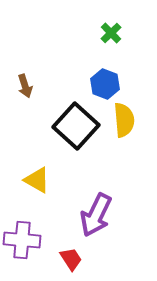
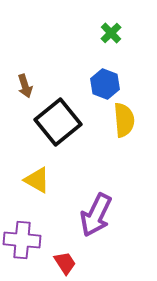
black square: moved 18 px left, 4 px up; rotated 9 degrees clockwise
red trapezoid: moved 6 px left, 4 px down
